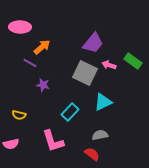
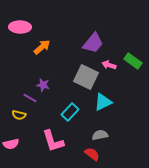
purple line: moved 35 px down
gray square: moved 1 px right, 4 px down
